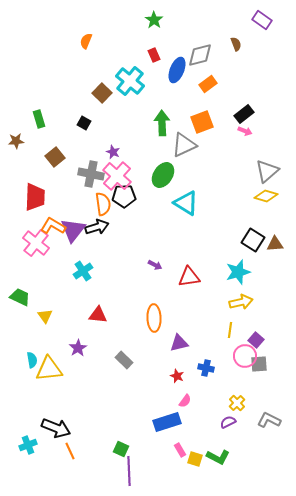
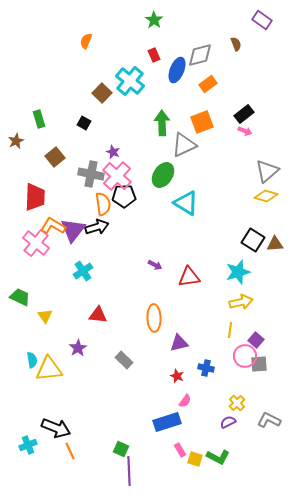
brown star at (16, 141): rotated 21 degrees counterclockwise
